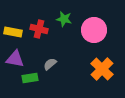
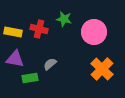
pink circle: moved 2 px down
